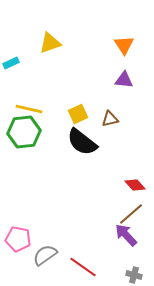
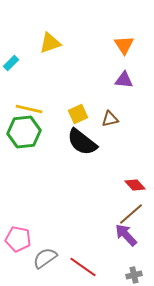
cyan rectangle: rotated 21 degrees counterclockwise
gray semicircle: moved 3 px down
gray cross: rotated 28 degrees counterclockwise
